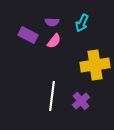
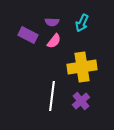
yellow cross: moved 13 px left, 2 px down
